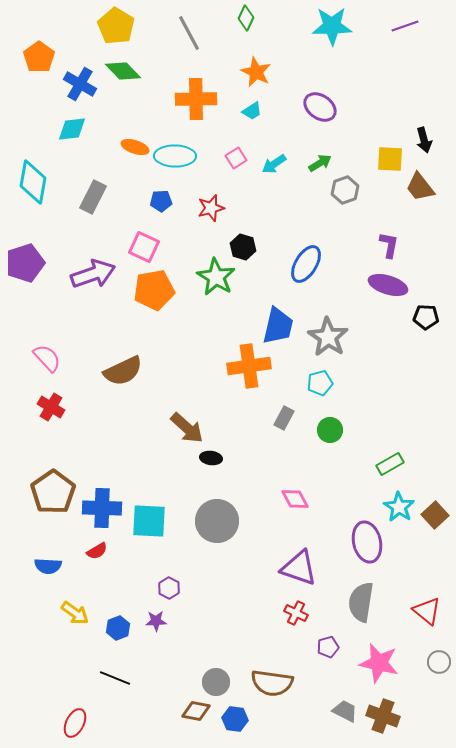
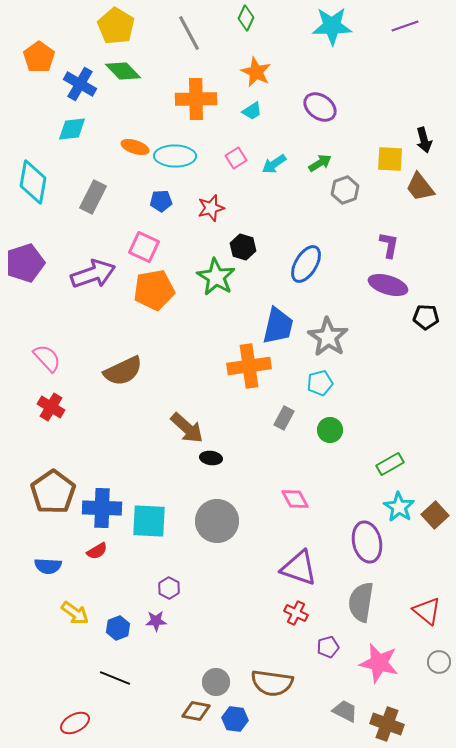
brown cross at (383, 716): moved 4 px right, 8 px down
red ellipse at (75, 723): rotated 36 degrees clockwise
